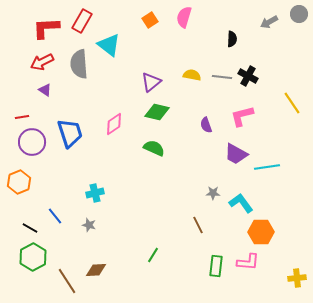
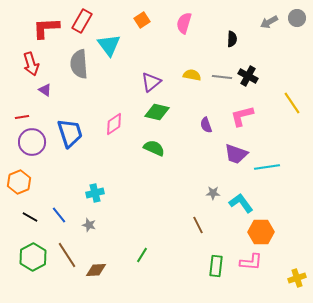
gray circle at (299, 14): moved 2 px left, 4 px down
pink semicircle at (184, 17): moved 6 px down
orange square at (150, 20): moved 8 px left
cyan triangle at (109, 45): rotated 15 degrees clockwise
red arrow at (42, 62): moved 11 px left, 2 px down; rotated 80 degrees counterclockwise
purple trapezoid at (236, 154): rotated 10 degrees counterclockwise
blue line at (55, 216): moved 4 px right, 1 px up
black line at (30, 228): moved 11 px up
green line at (153, 255): moved 11 px left
pink L-shape at (248, 262): moved 3 px right
yellow cross at (297, 278): rotated 12 degrees counterclockwise
brown line at (67, 281): moved 26 px up
